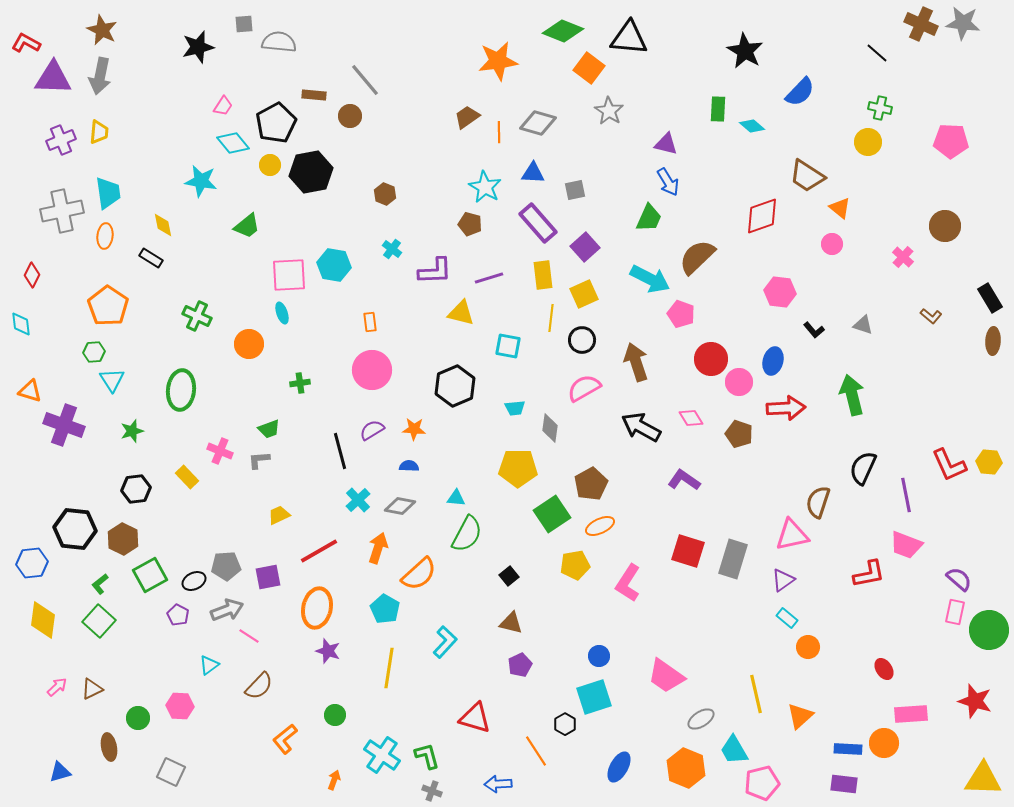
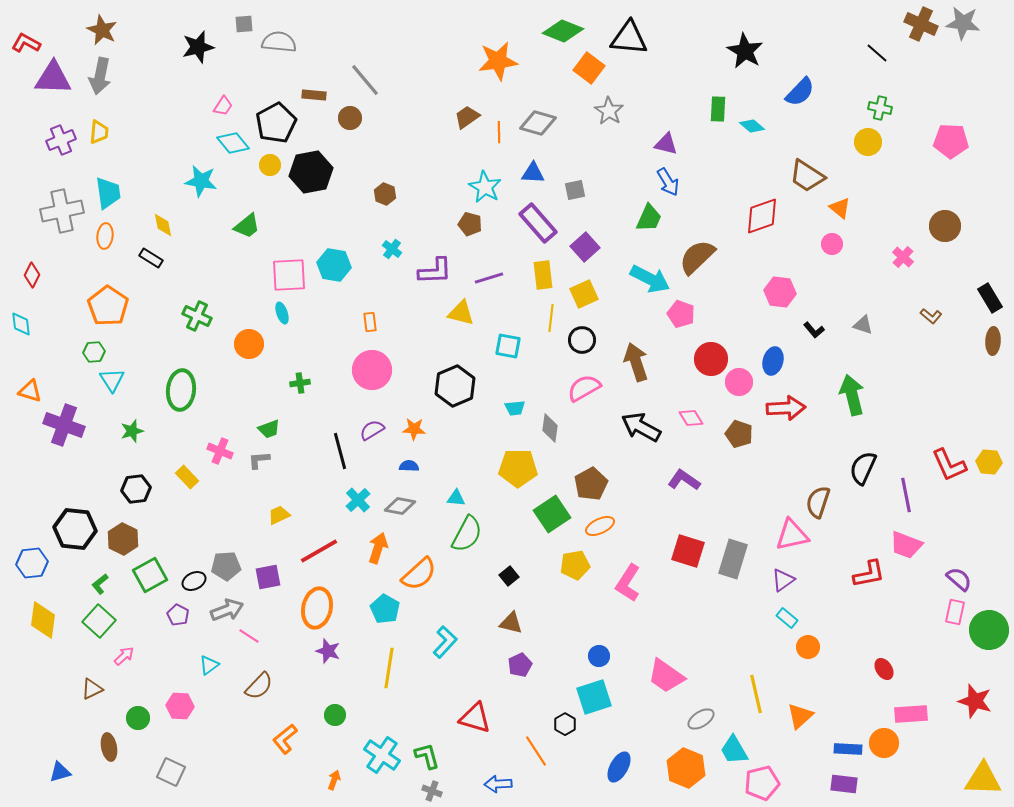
brown circle at (350, 116): moved 2 px down
pink arrow at (57, 687): moved 67 px right, 31 px up
